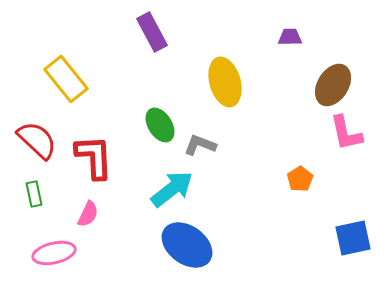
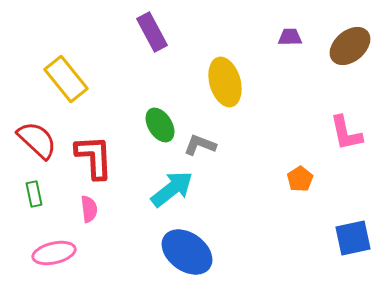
brown ellipse: moved 17 px right, 39 px up; rotated 18 degrees clockwise
pink semicircle: moved 1 px right, 5 px up; rotated 32 degrees counterclockwise
blue ellipse: moved 7 px down
